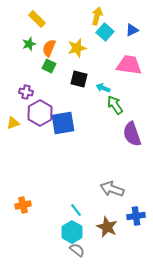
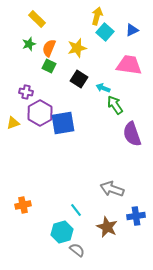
black square: rotated 18 degrees clockwise
cyan hexagon: moved 10 px left; rotated 15 degrees clockwise
